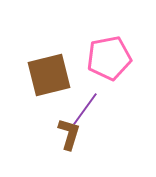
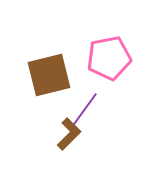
brown L-shape: rotated 28 degrees clockwise
